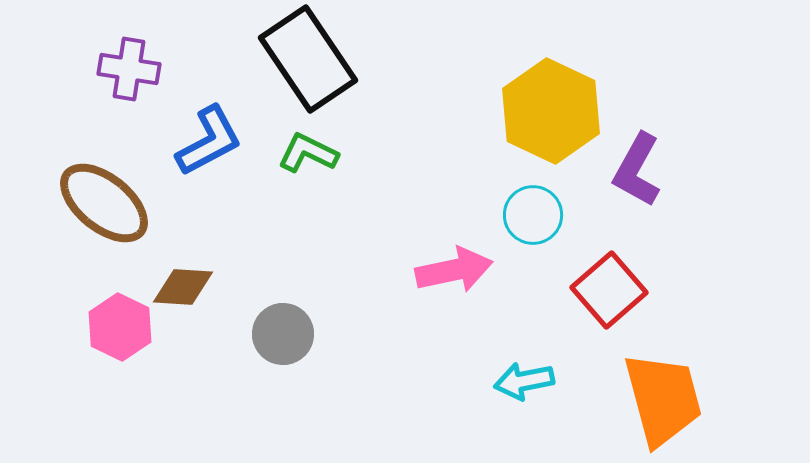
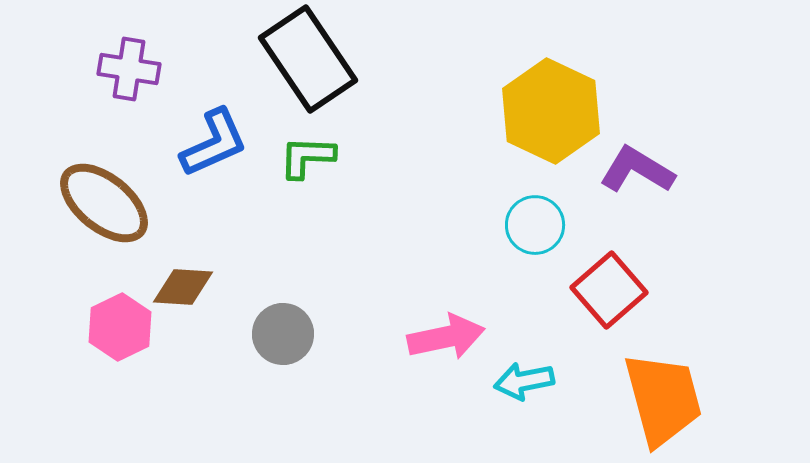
blue L-shape: moved 5 px right, 2 px down; rotated 4 degrees clockwise
green L-shape: moved 1 px left, 4 px down; rotated 24 degrees counterclockwise
purple L-shape: rotated 92 degrees clockwise
cyan circle: moved 2 px right, 10 px down
pink arrow: moved 8 px left, 67 px down
pink hexagon: rotated 8 degrees clockwise
